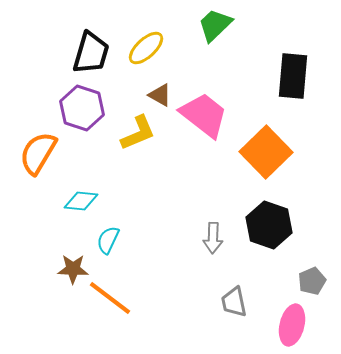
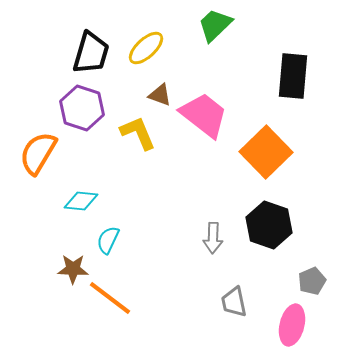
brown triangle: rotated 10 degrees counterclockwise
yellow L-shape: rotated 90 degrees counterclockwise
